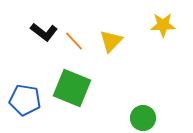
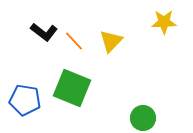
yellow star: moved 1 px right, 3 px up
